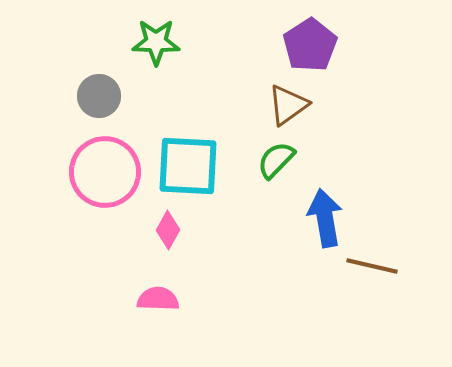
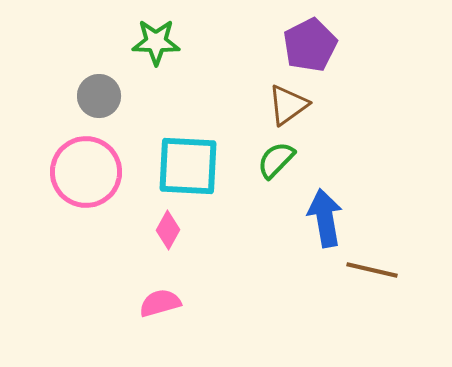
purple pentagon: rotated 6 degrees clockwise
pink circle: moved 19 px left
brown line: moved 4 px down
pink semicircle: moved 2 px right, 4 px down; rotated 18 degrees counterclockwise
